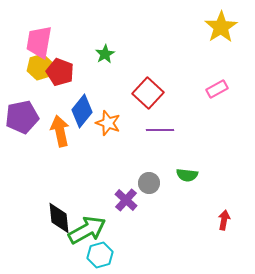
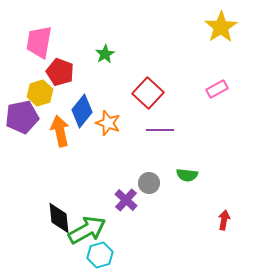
yellow hexagon: moved 26 px down
